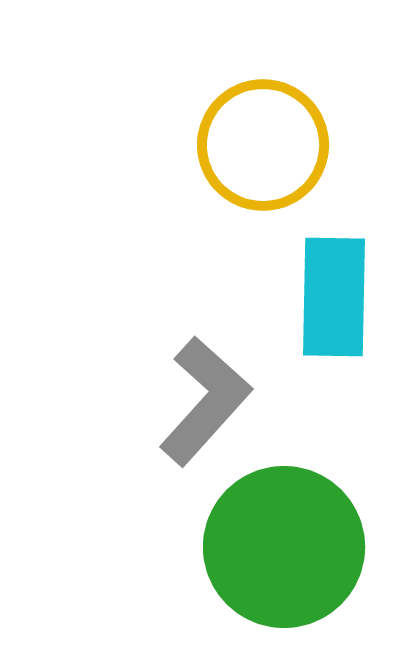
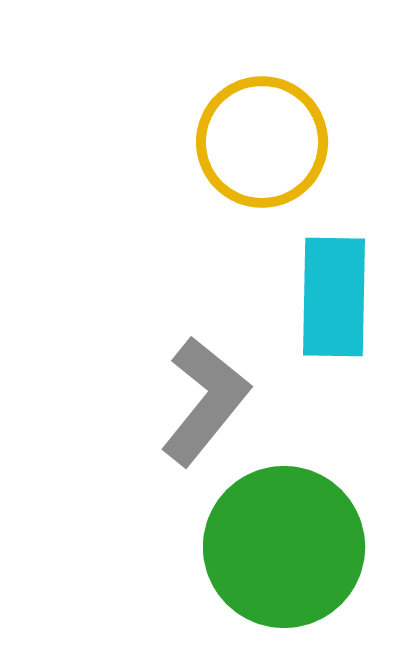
yellow circle: moved 1 px left, 3 px up
gray L-shape: rotated 3 degrees counterclockwise
